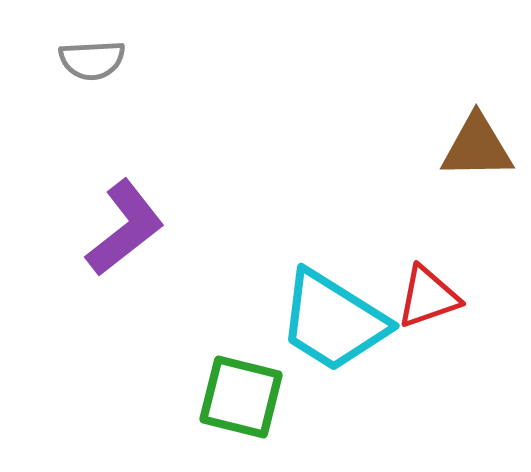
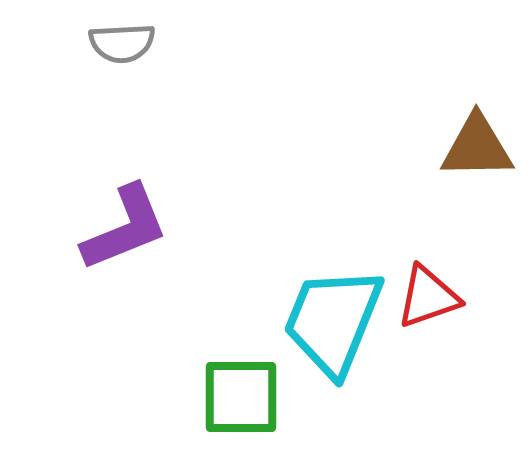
gray semicircle: moved 30 px right, 17 px up
purple L-shape: rotated 16 degrees clockwise
cyan trapezoid: rotated 80 degrees clockwise
green square: rotated 14 degrees counterclockwise
